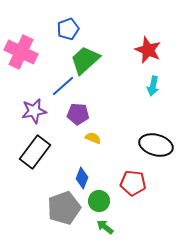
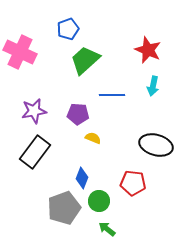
pink cross: moved 1 px left
blue line: moved 49 px right, 9 px down; rotated 40 degrees clockwise
green arrow: moved 2 px right, 2 px down
